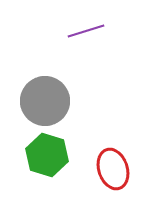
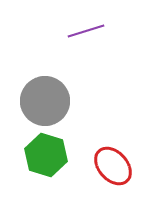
green hexagon: moved 1 px left
red ellipse: moved 3 px up; rotated 24 degrees counterclockwise
